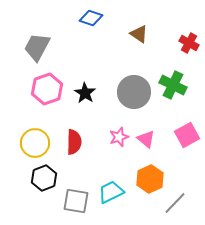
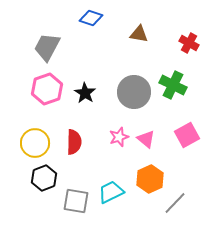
brown triangle: rotated 24 degrees counterclockwise
gray trapezoid: moved 10 px right
